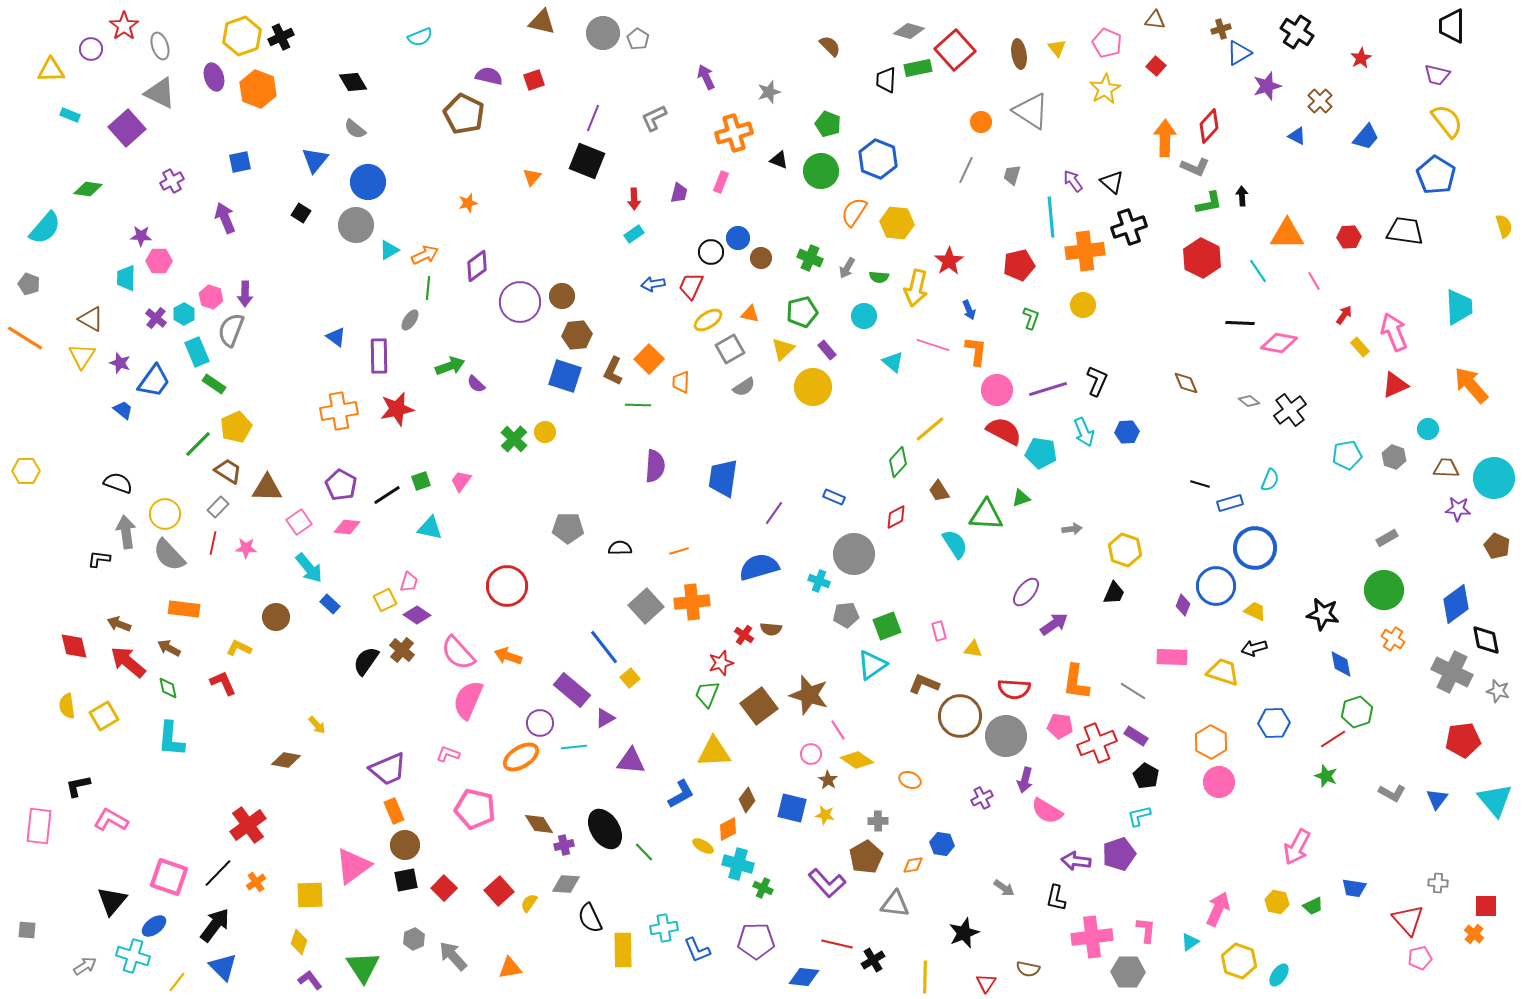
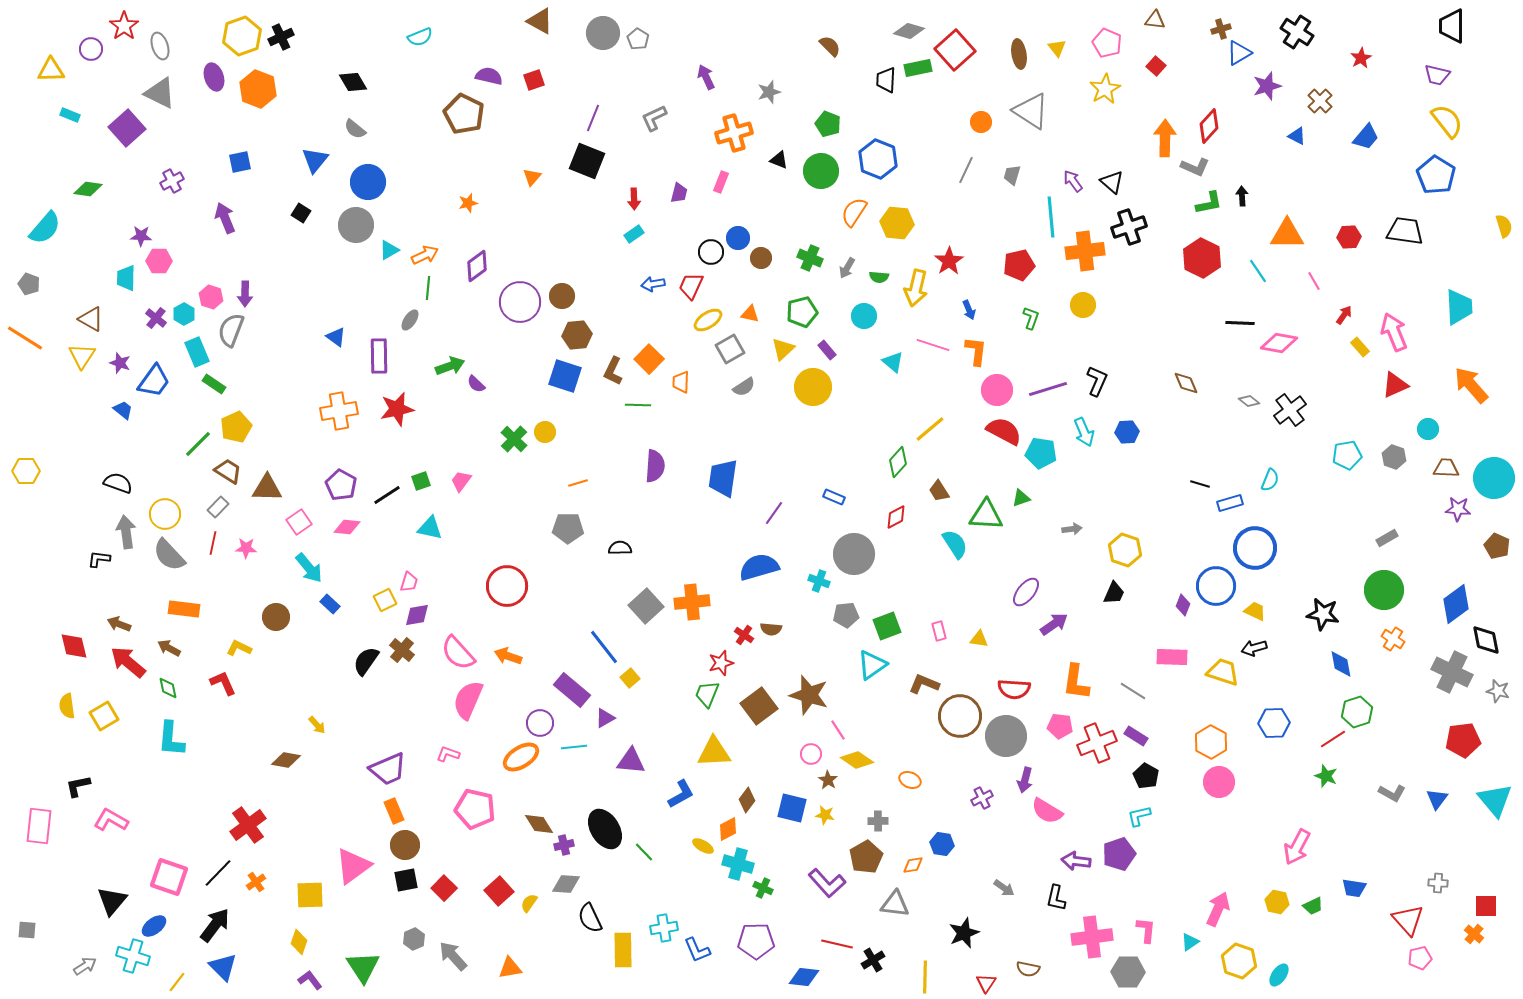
brown triangle at (542, 22): moved 2 px left, 1 px up; rotated 16 degrees clockwise
orange line at (679, 551): moved 101 px left, 68 px up
purple diamond at (417, 615): rotated 44 degrees counterclockwise
yellow triangle at (973, 649): moved 6 px right, 10 px up
